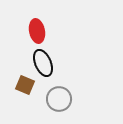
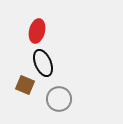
red ellipse: rotated 25 degrees clockwise
